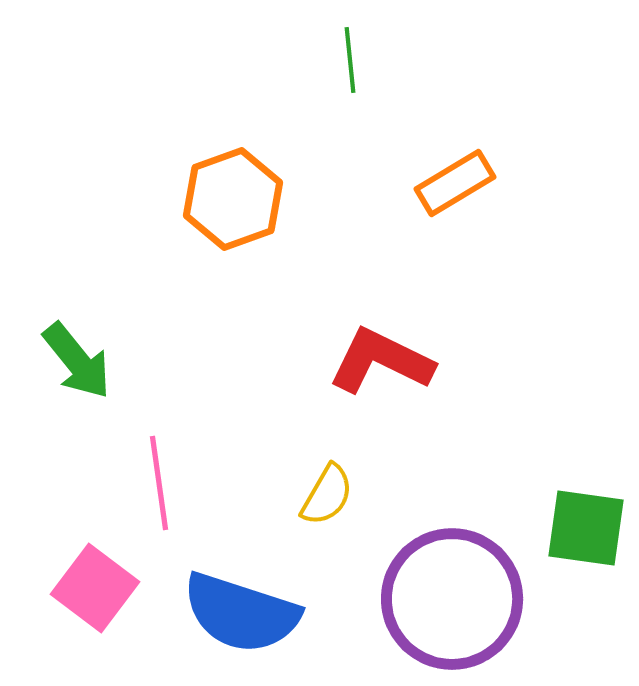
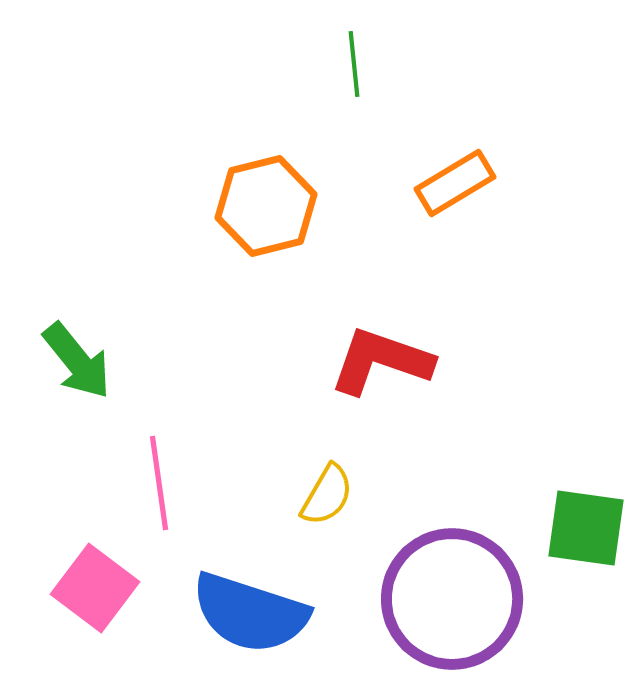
green line: moved 4 px right, 4 px down
orange hexagon: moved 33 px right, 7 px down; rotated 6 degrees clockwise
red L-shape: rotated 7 degrees counterclockwise
blue semicircle: moved 9 px right
